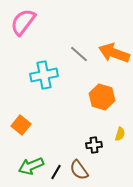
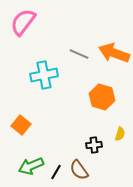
gray line: rotated 18 degrees counterclockwise
